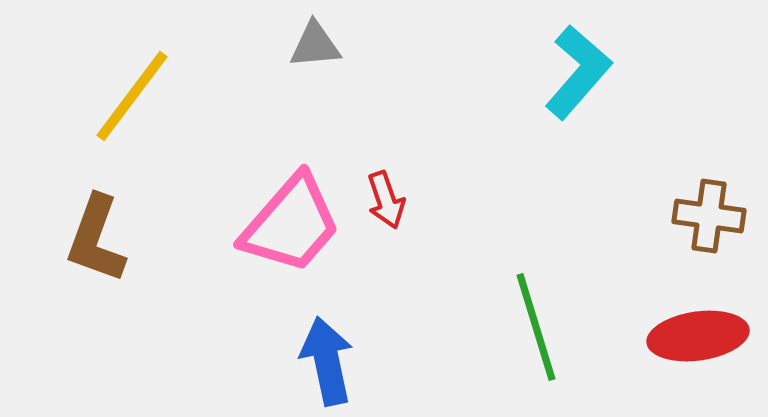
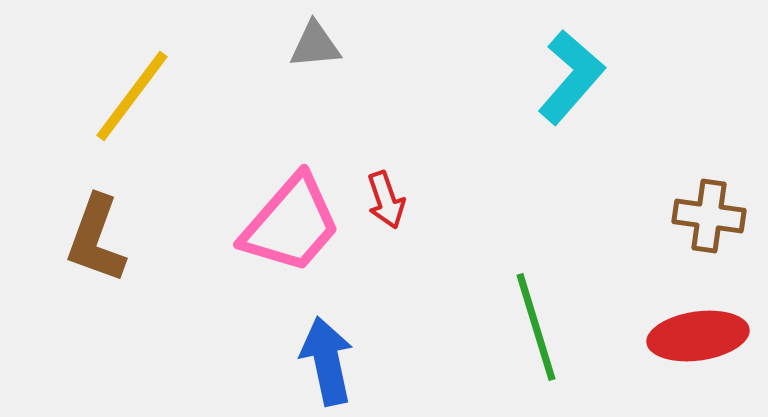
cyan L-shape: moved 7 px left, 5 px down
